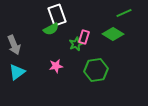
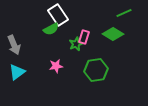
white rectangle: moved 1 px right; rotated 15 degrees counterclockwise
